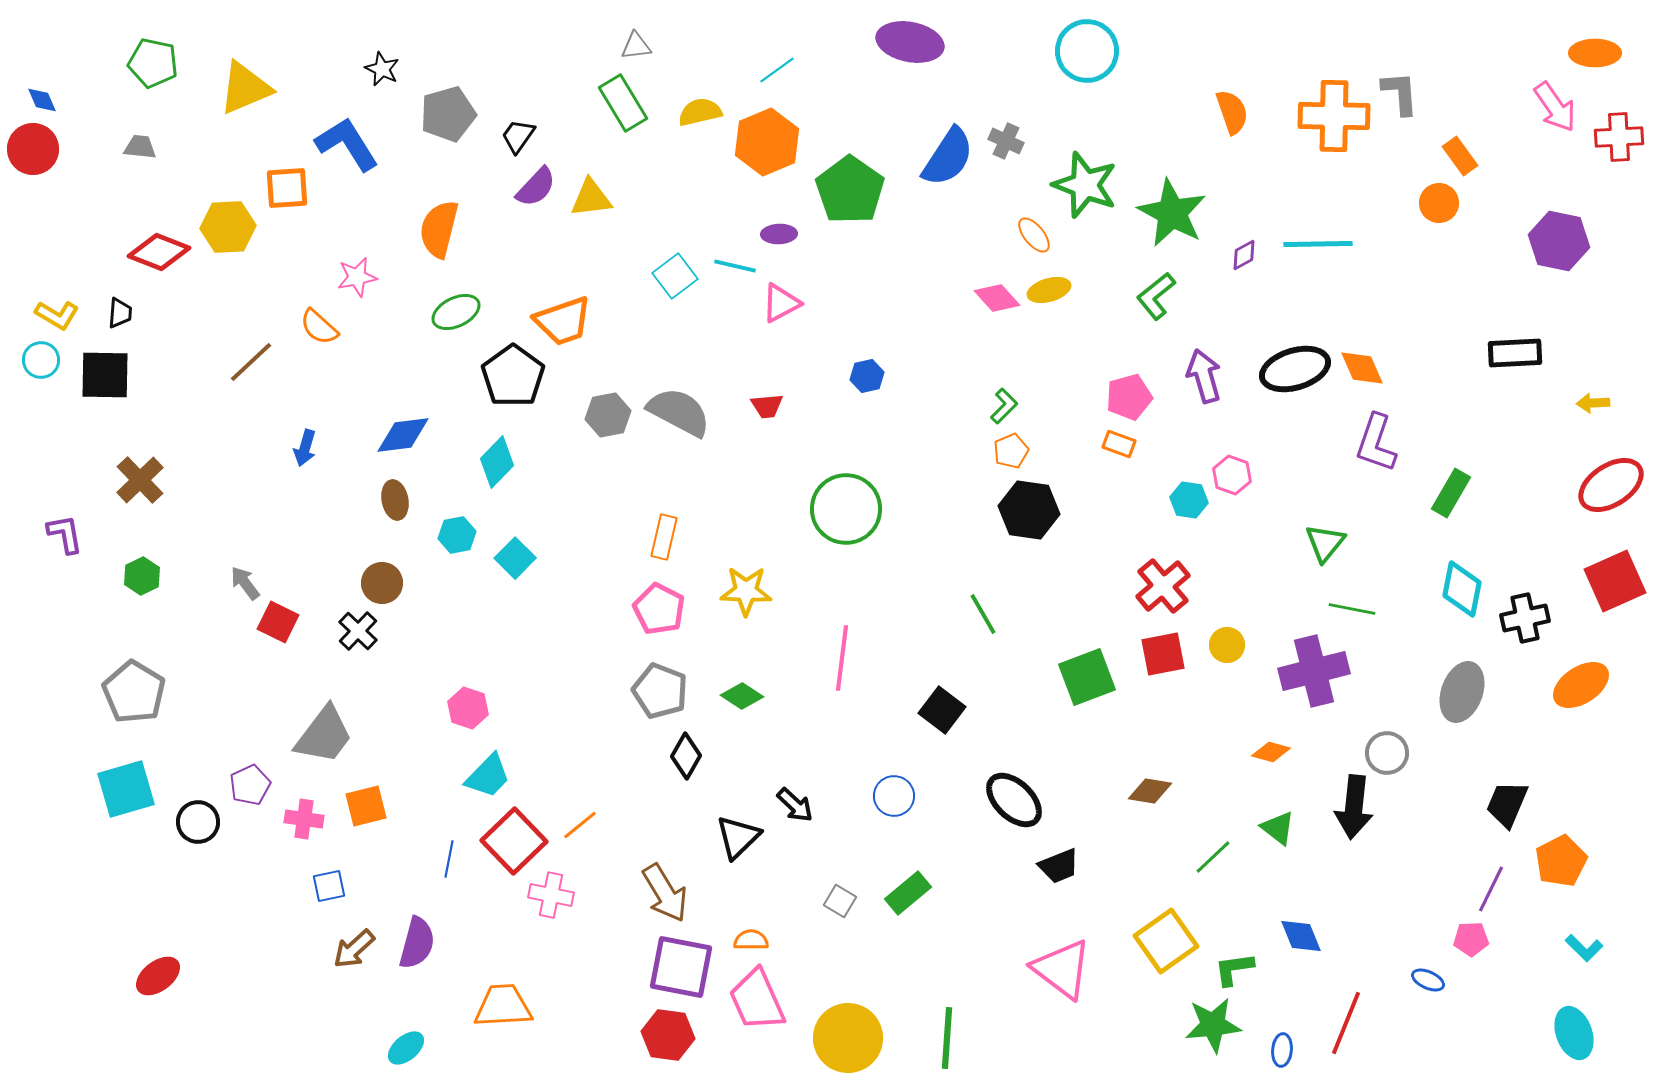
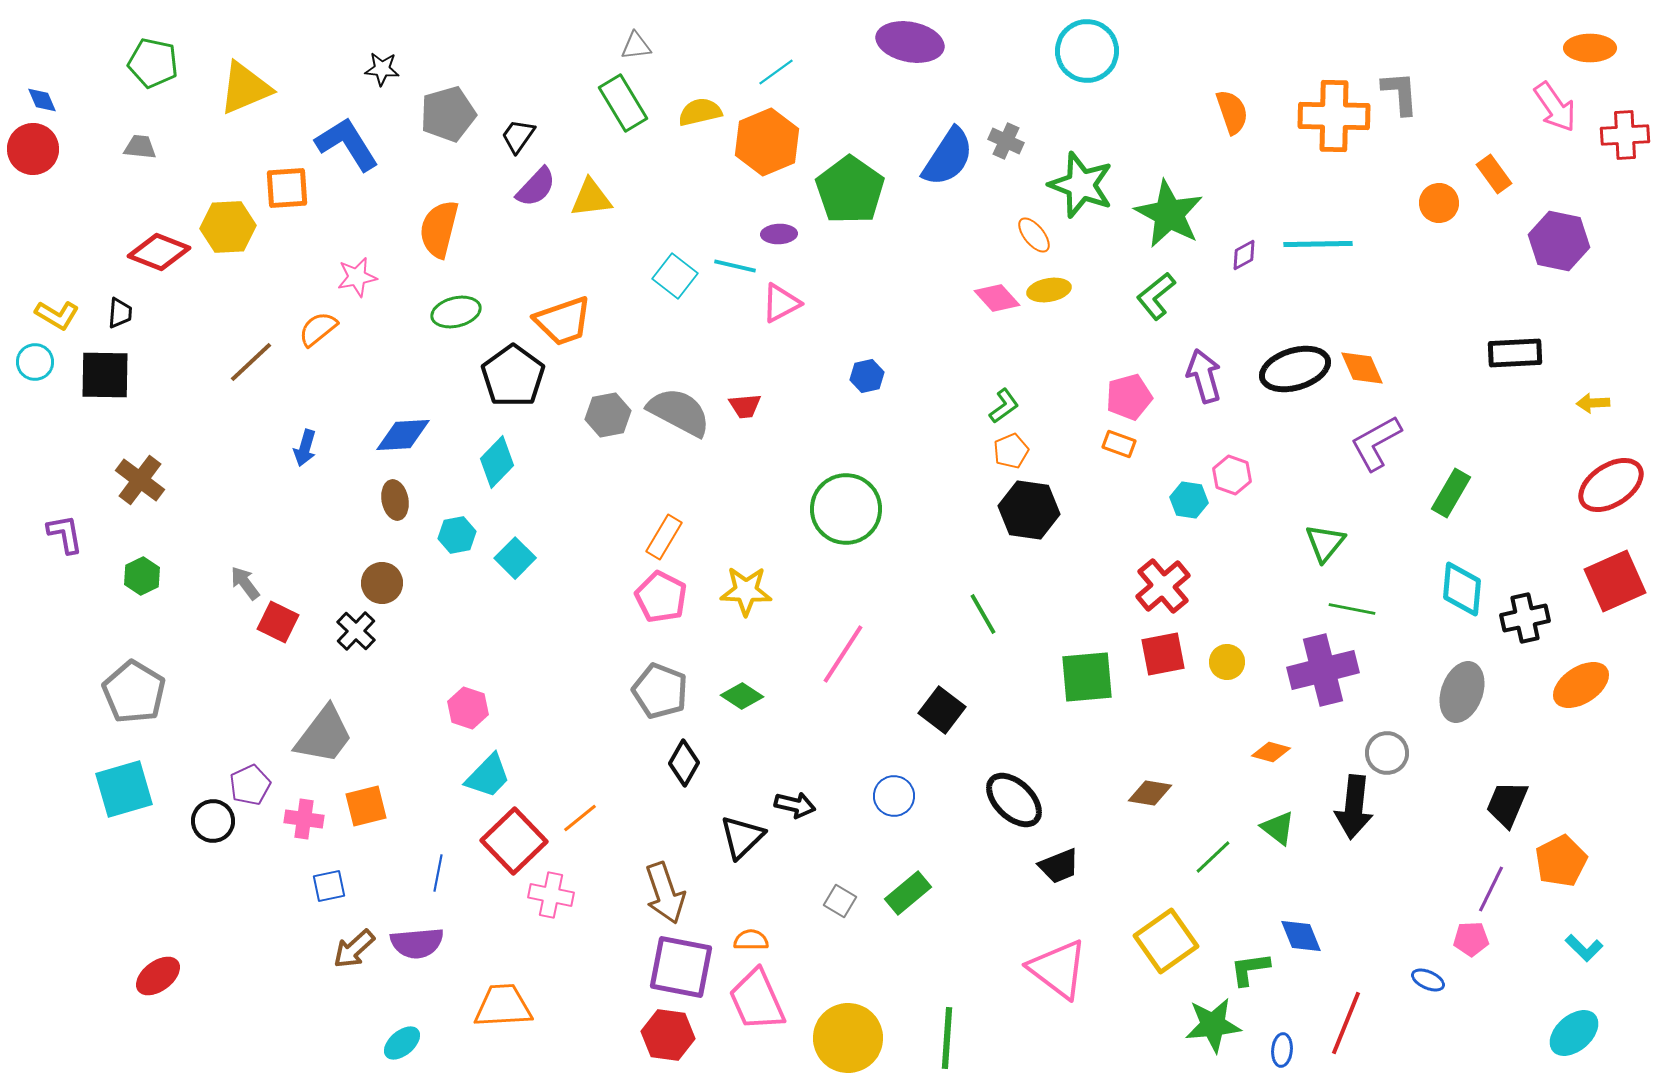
orange ellipse at (1595, 53): moved 5 px left, 5 px up
black star at (382, 69): rotated 20 degrees counterclockwise
cyan line at (777, 70): moved 1 px left, 2 px down
red cross at (1619, 137): moved 6 px right, 2 px up
orange rectangle at (1460, 156): moved 34 px right, 18 px down
green star at (1085, 185): moved 4 px left
green star at (1172, 213): moved 3 px left, 1 px down
cyan square at (675, 276): rotated 15 degrees counterclockwise
yellow ellipse at (1049, 290): rotated 6 degrees clockwise
green ellipse at (456, 312): rotated 12 degrees clockwise
orange semicircle at (319, 327): moved 1 px left, 2 px down; rotated 99 degrees clockwise
cyan circle at (41, 360): moved 6 px left, 2 px down
red trapezoid at (767, 406): moved 22 px left
green L-shape at (1004, 406): rotated 9 degrees clockwise
blue diamond at (403, 435): rotated 4 degrees clockwise
purple L-shape at (1376, 443): rotated 42 degrees clockwise
brown cross at (140, 480): rotated 9 degrees counterclockwise
orange rectangle at (664, 537): rotated 18 degrees clockwise
cyan diamond at (1462, 589): rotated 6 degrees counterclockwise
pink pentagon at (659, 609): moved 2 px right, 12 px up
black cross at (358, 631): moved 2 px left
yellow circle at (1227, 645): moved 17 px down
pink line at (842, 658): moved 1 px right, 4 px up; rotated 26 degrees clockwise
purple cross at (1314, 671): moved 9 px right, 1 px up
green square at (1087, 677): rotated 16 degrees clockwise
black diamond at (686, 756): moved 2 px left, 7 px down
cyan square at (126, 789): moved 2 px left
brown diamond at (1150, 791): moved 2 px down
black arrow at (795, 805): rotated 30 degrees counterclockwise
black circle at (198, 822): moved 15 px right, 1 px up
orange line at (580, 825): moved 7 px up
black triangle at (738, 837): moved 4 px right
blue line at (449, 859): moved 11 px left, 14 px down
brown arrow at (665, 893): rotated 12 degrees clockwise
purple semicircle at (417, 943): rotated 70 degrees clockwise
pink triangle at (1062, 969): moved 4 px left
green L-shape at (1234, 969): moved 16 px right
cyan ellipse at (1574, 1033): rotated 69 degrees clockwise
cyan ellipse at (406, 1048): moved 4 px left, 5 px up
